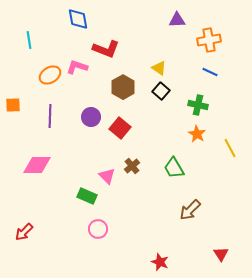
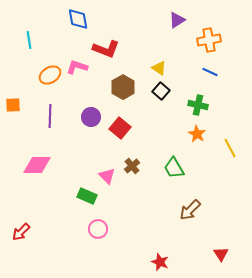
purple triangle: rotated 30 degrees counterclockwise
red arrow: moved 3 px left
